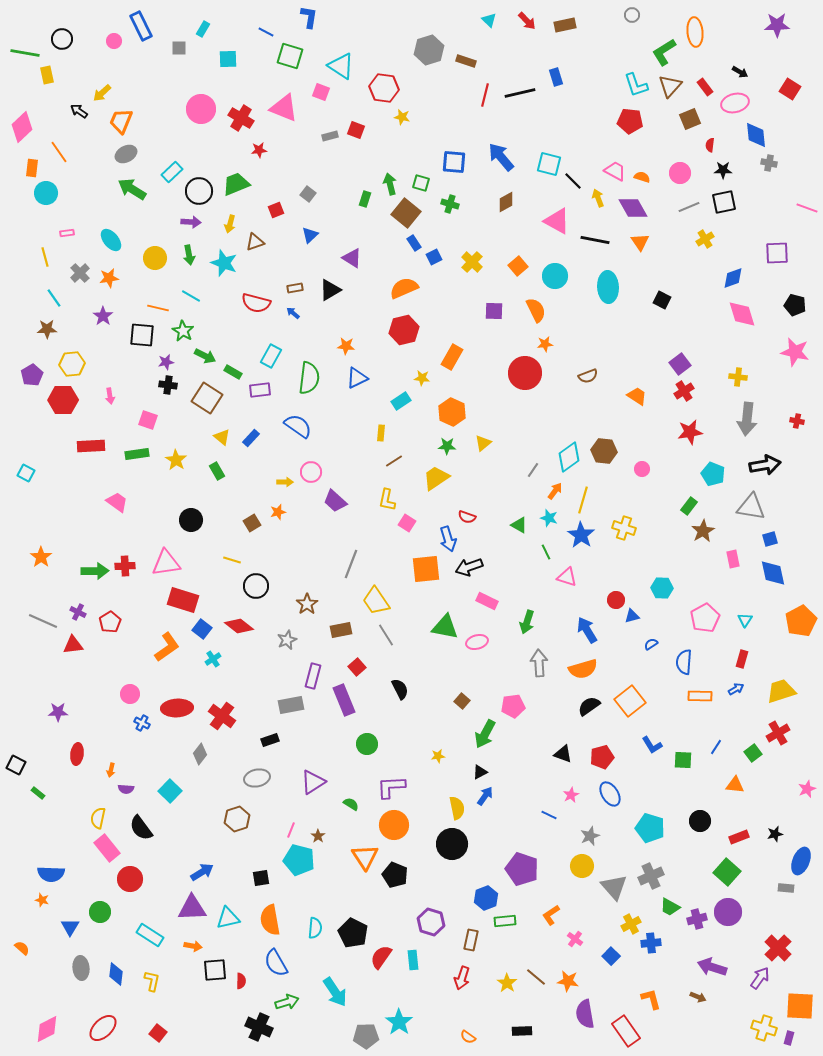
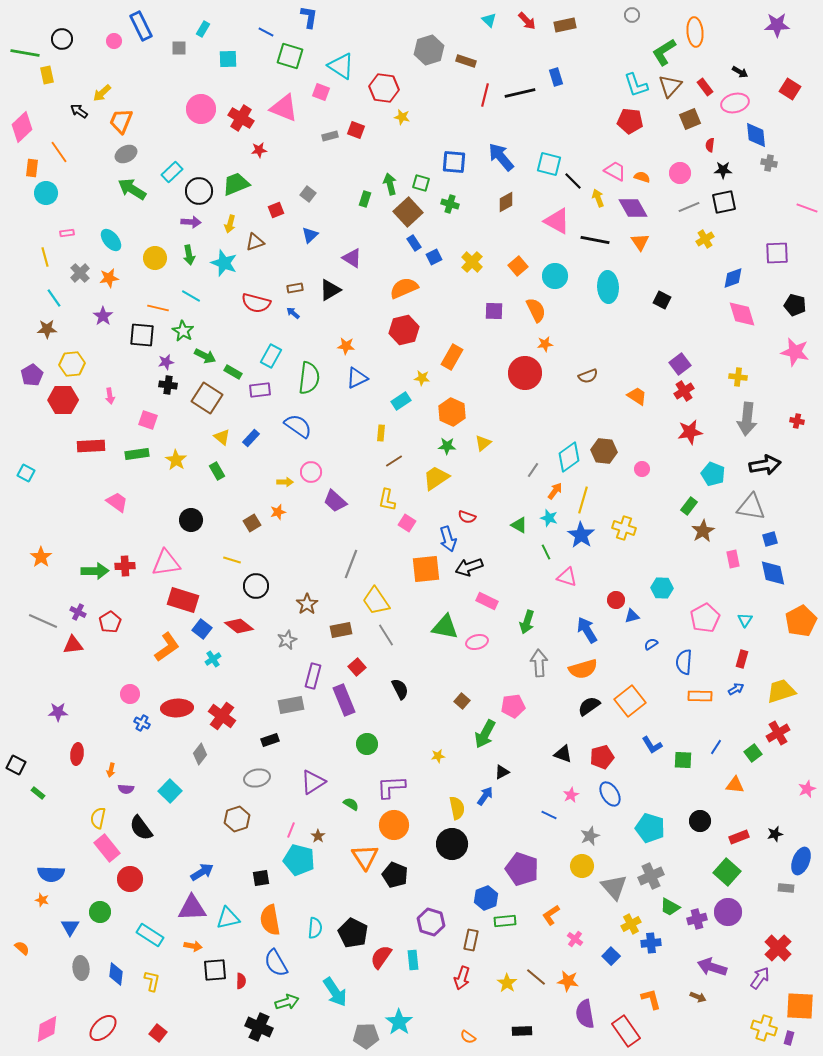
brown square at (406, 213): moved 2 px right, 1 px up; rotated 8 degrees clockwise
black triangle at (480, 772): moved 22 px right
